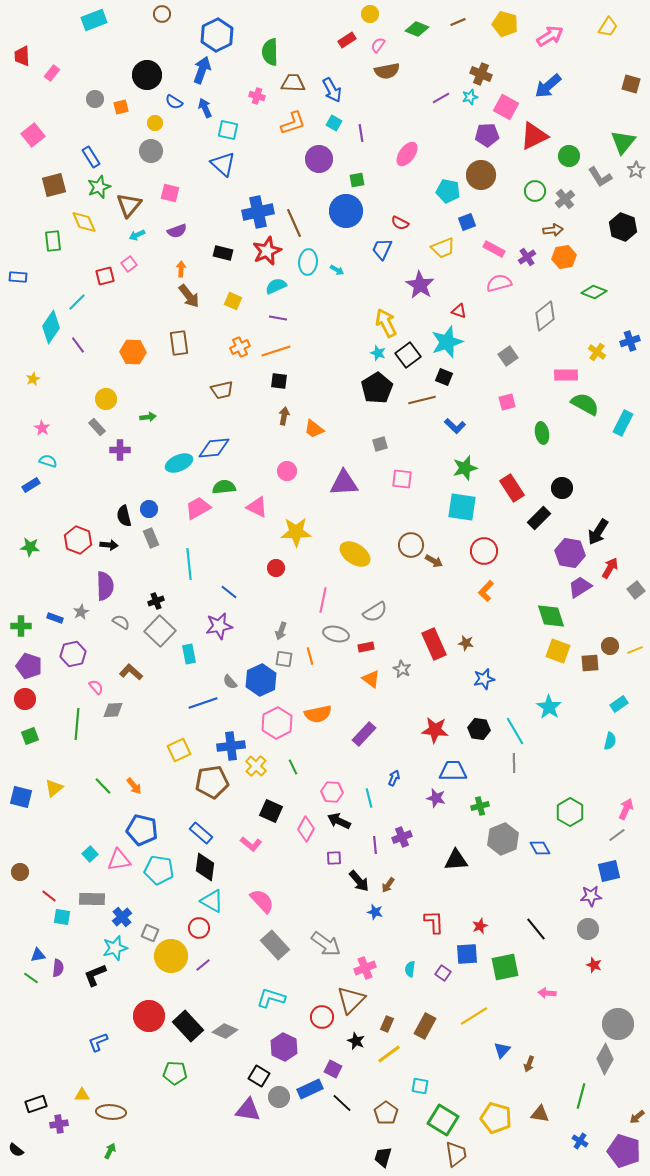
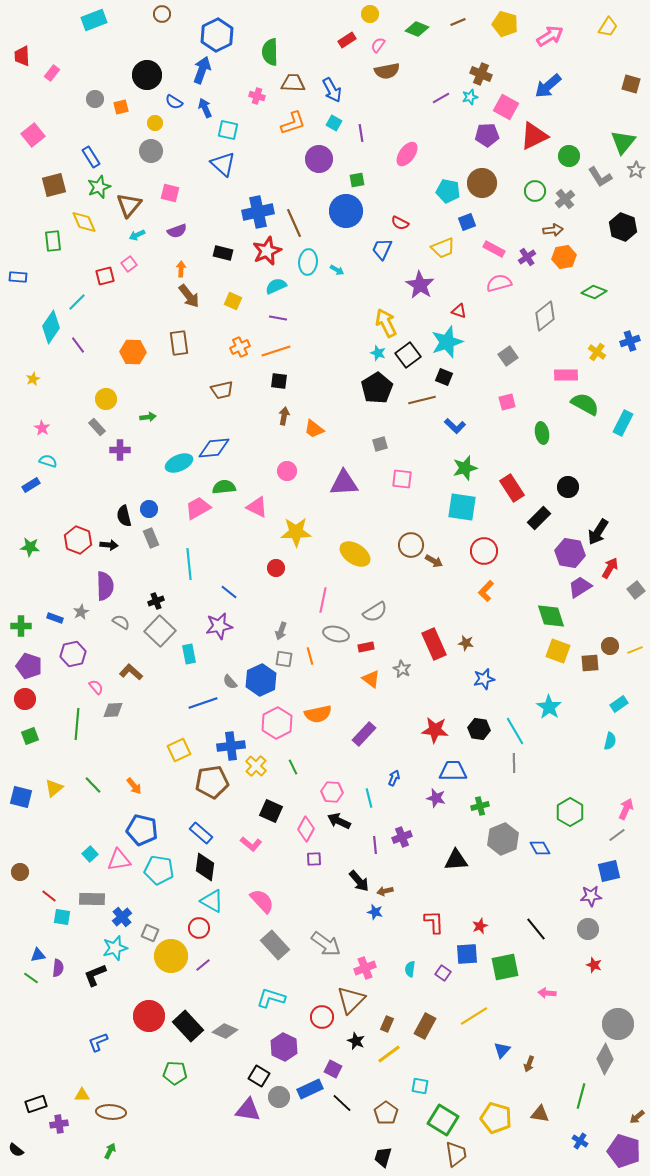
brown circle at (481, 175): moved 1 px right, 8 px down
black circle at (562, 488): moved 6 px right, 1 px up
green line at (103, 786): moved 10 px left, 1 px up
purple square at (334, 858): moved 20 px left, 1 px down
brown arrow at (388, 885): moved 3 px left, 6 px down; rotated 42 degrees clockwise
